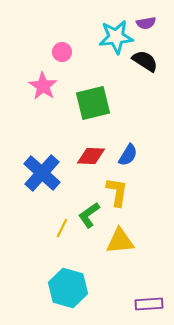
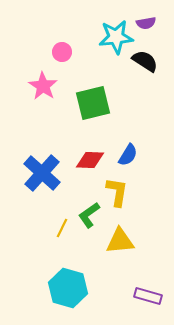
red diamond: moved 1 px left, 4 px down
purple rectangle: moved 1 px left, 8 px up; rotated 20 degrees clockwise
